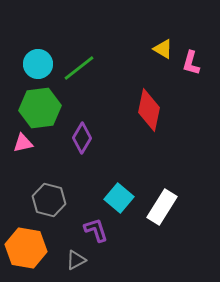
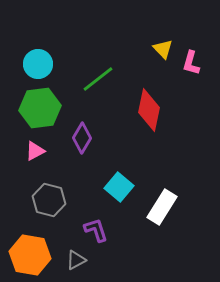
yellow triangle: rotated 15 degrees clockwise
green line: moved 19 px right, 11 px down
pink triangle: moved 12 px right, 8 px down; rotated 15 degrees counterclockwise
cyan square: moved 11 px up
orange hexagon: moved 4 px right, 7 px down
